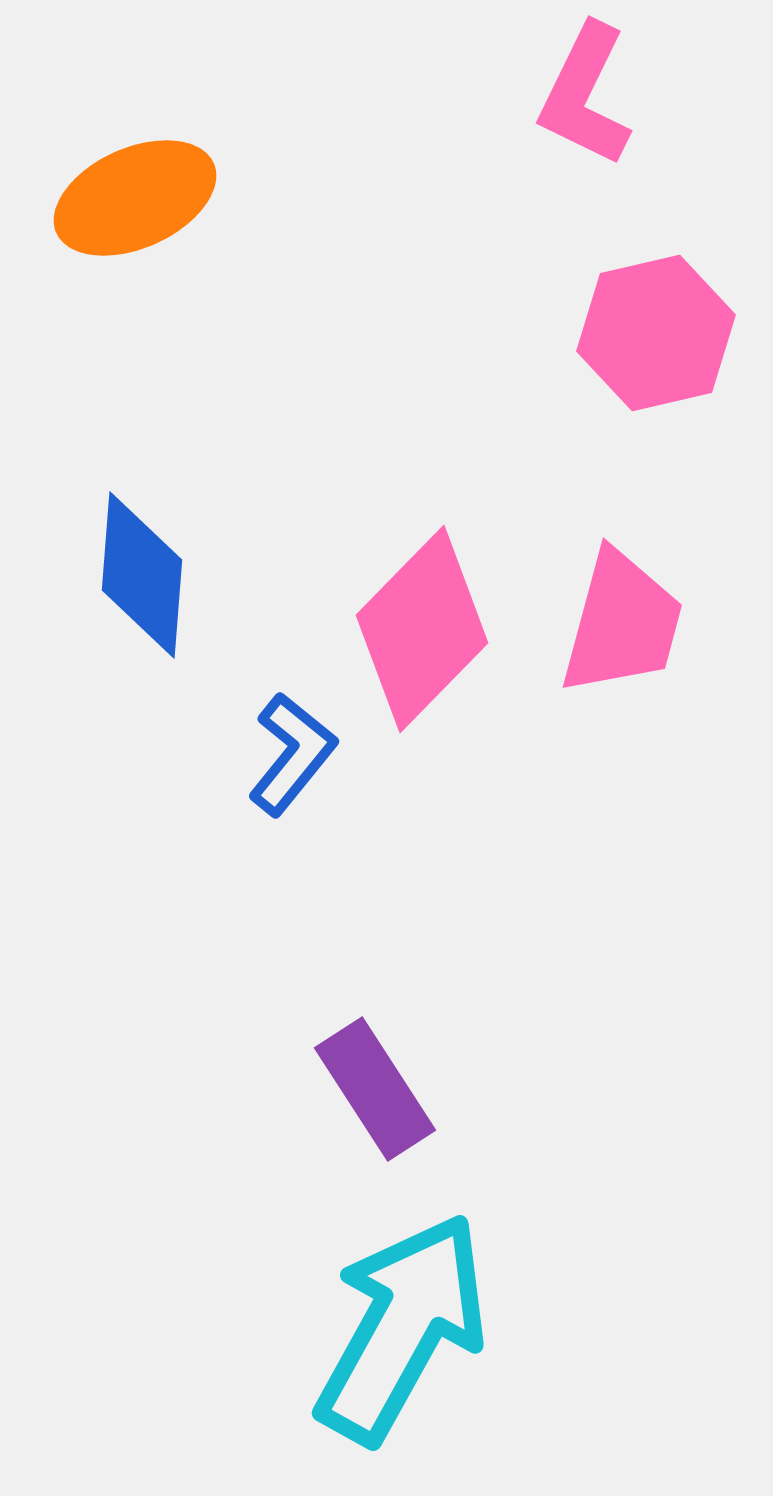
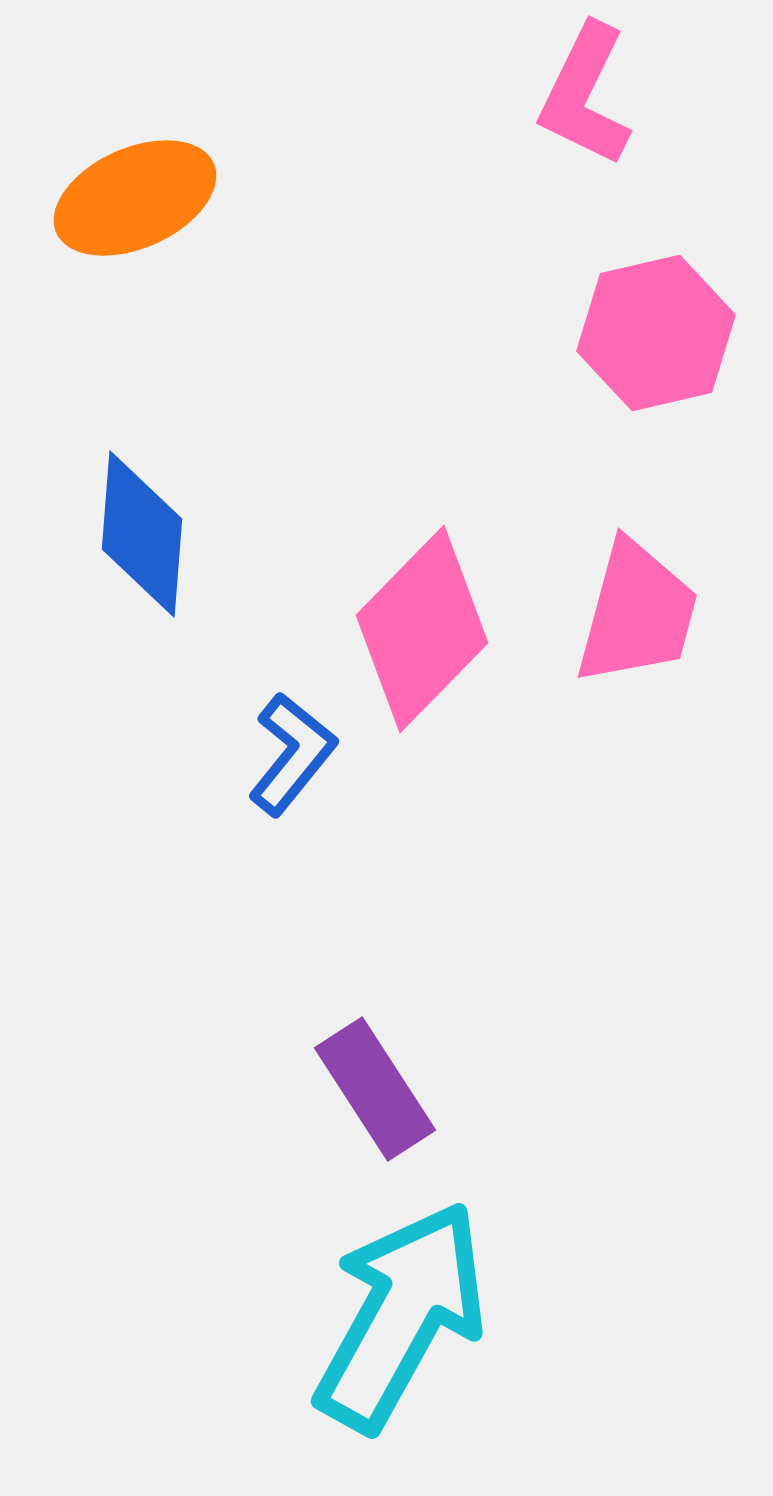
blue diamond: moved 41 px up
pink trapezoid: moved 15 px right, 10 px up
cyan arrow: moved 1 px left, 12 px up
